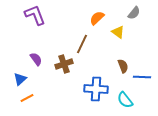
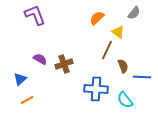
brown line: moved 25 px right, 6 px down
purple semicircle: moved 4 px right; rotated 24 degrees counterclockwise
orange line: moved 2 px down
